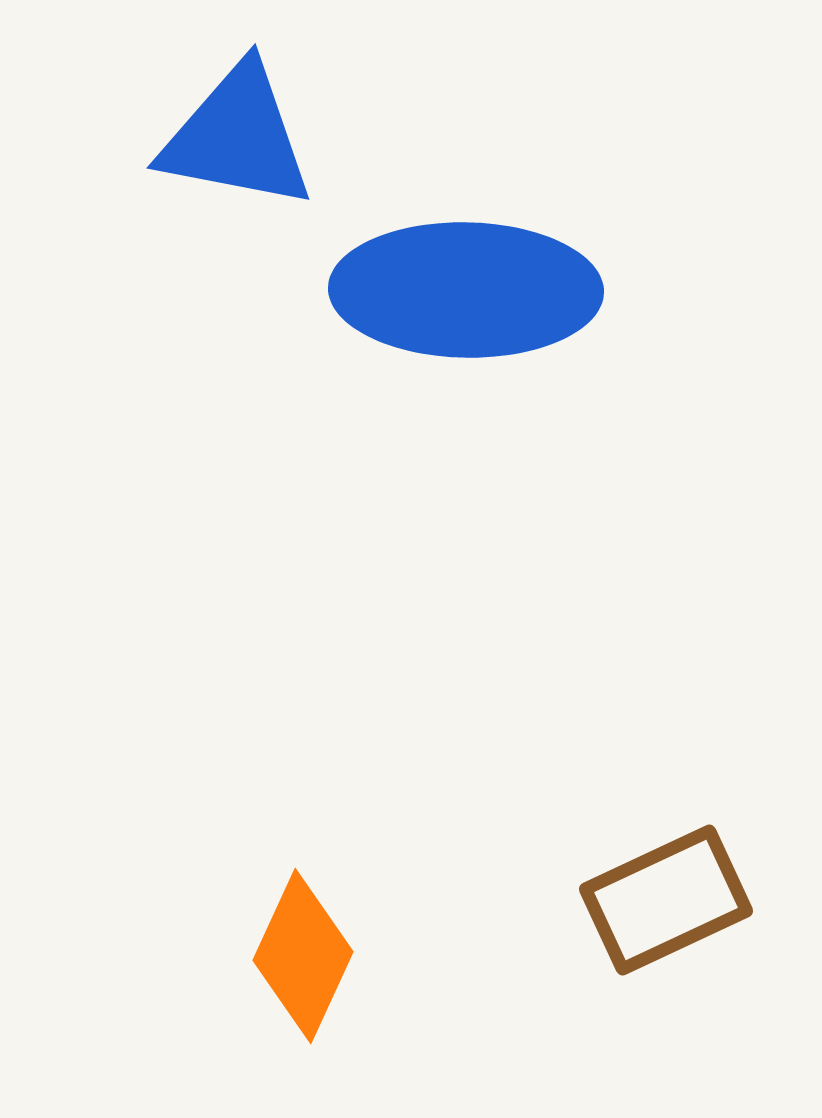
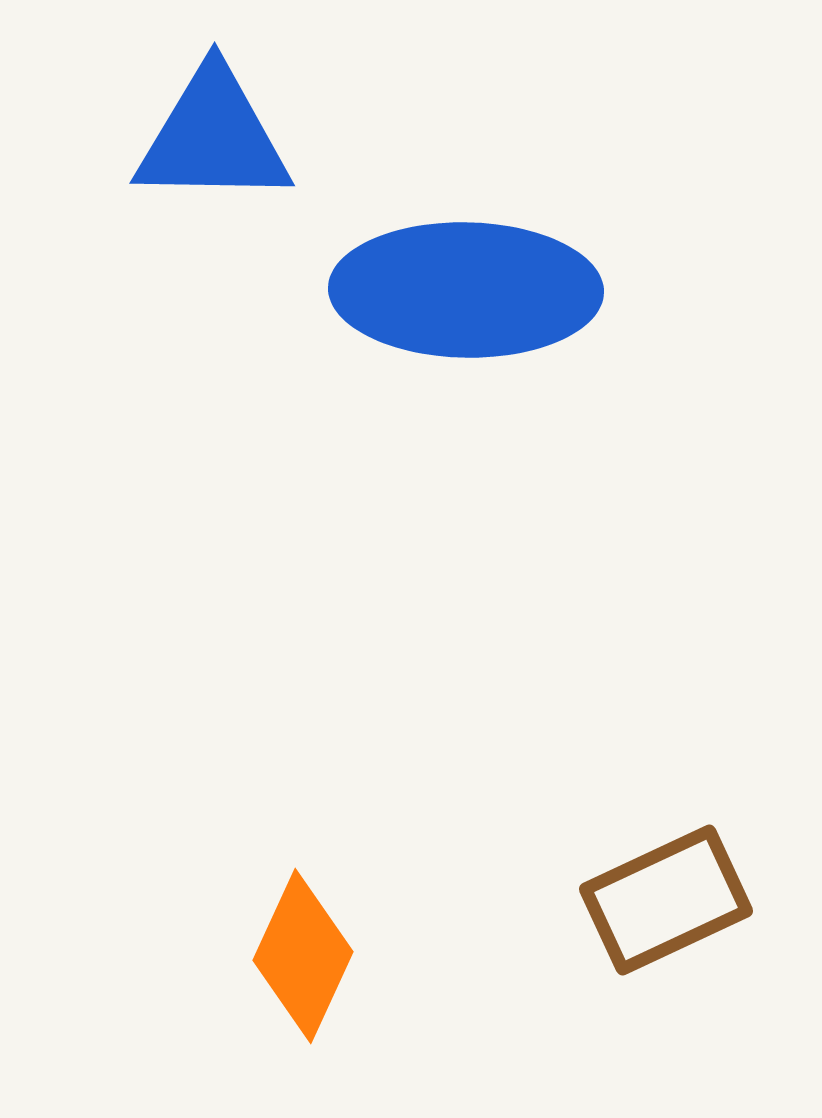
blue triangle: moved 24 px left; rotated 10 degrees counterclockwise
